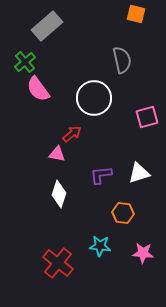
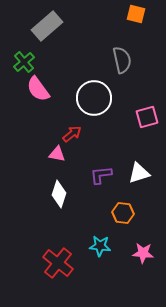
green cross: moved 1 px left
